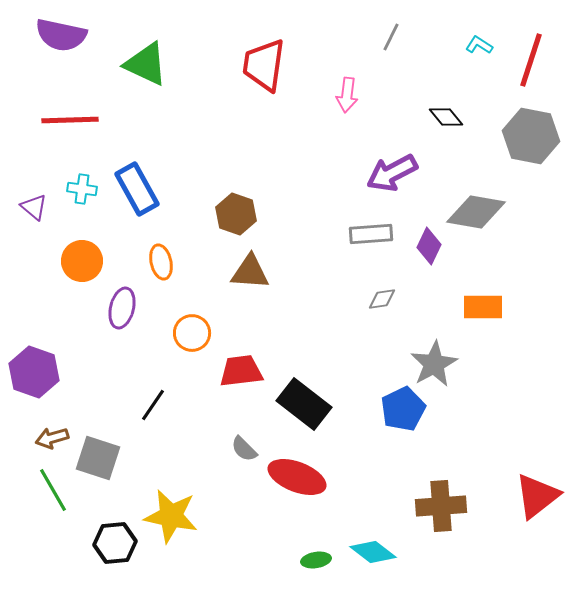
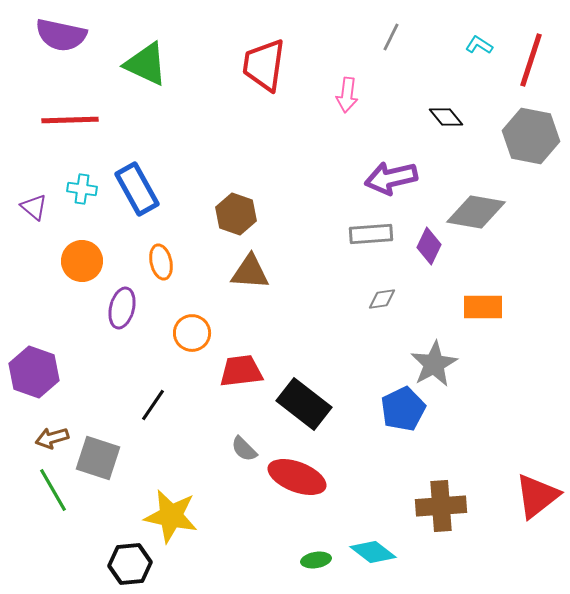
purple arrow at (392, 173): moved 1 px left, 5 px down; rotated 15 degrees clockwise
black hexagon at (115, 543): moved 15 px right, 21 px down
